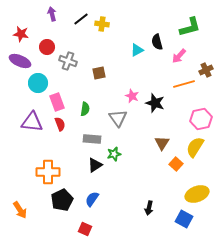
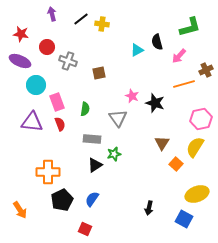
cyan circle: moved 2 px left, 2 px down
